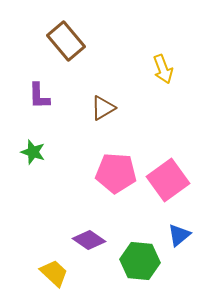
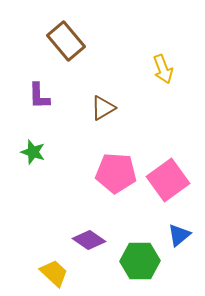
green hexagon: rotated 6 degrees counterclockwise
